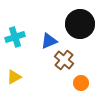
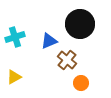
brown cross: moved 3 px right
